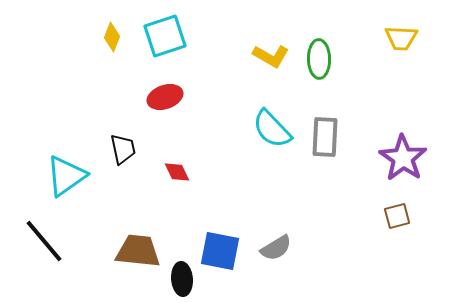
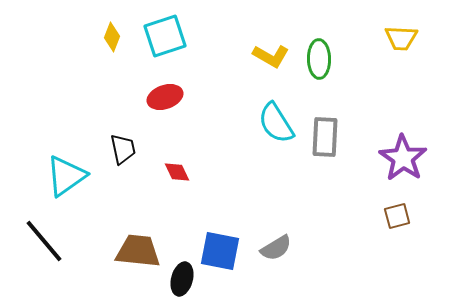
cyan semicircle: moved 4 px right, 6 px up; rotated 12 degrees clockwise
black ellipse: rotated 20 degrees clockwise
